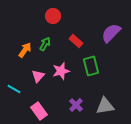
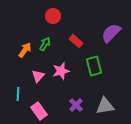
green rectangle: moved 3 px right
cyan line: moved 4 px right, 5 px down; rotated 64 degrees clockwise
